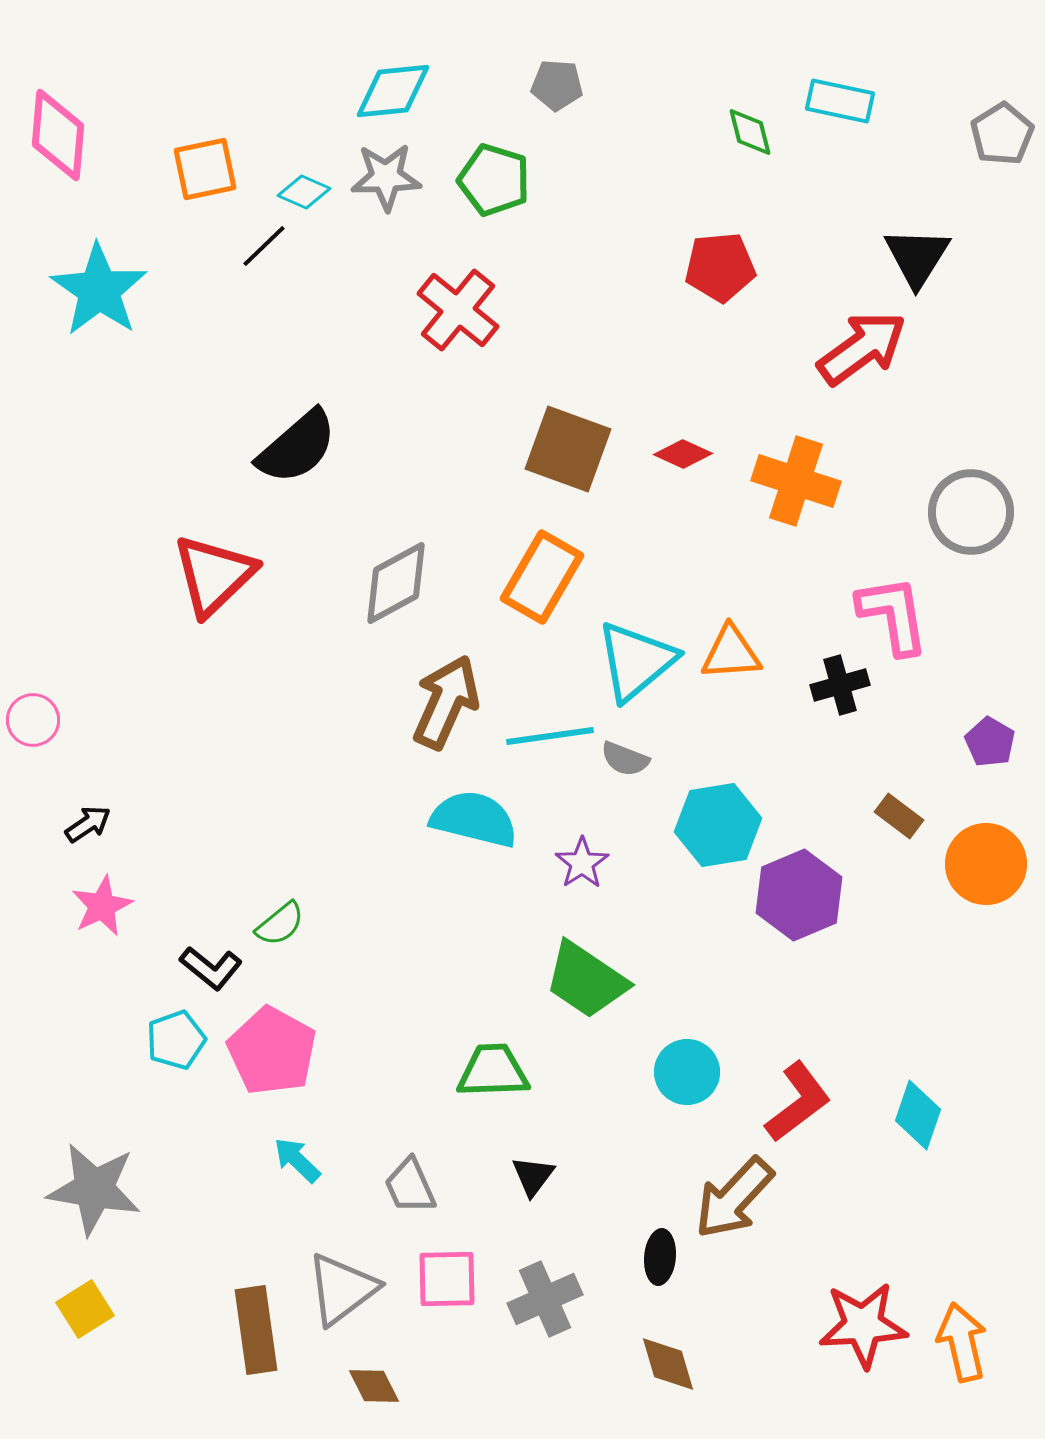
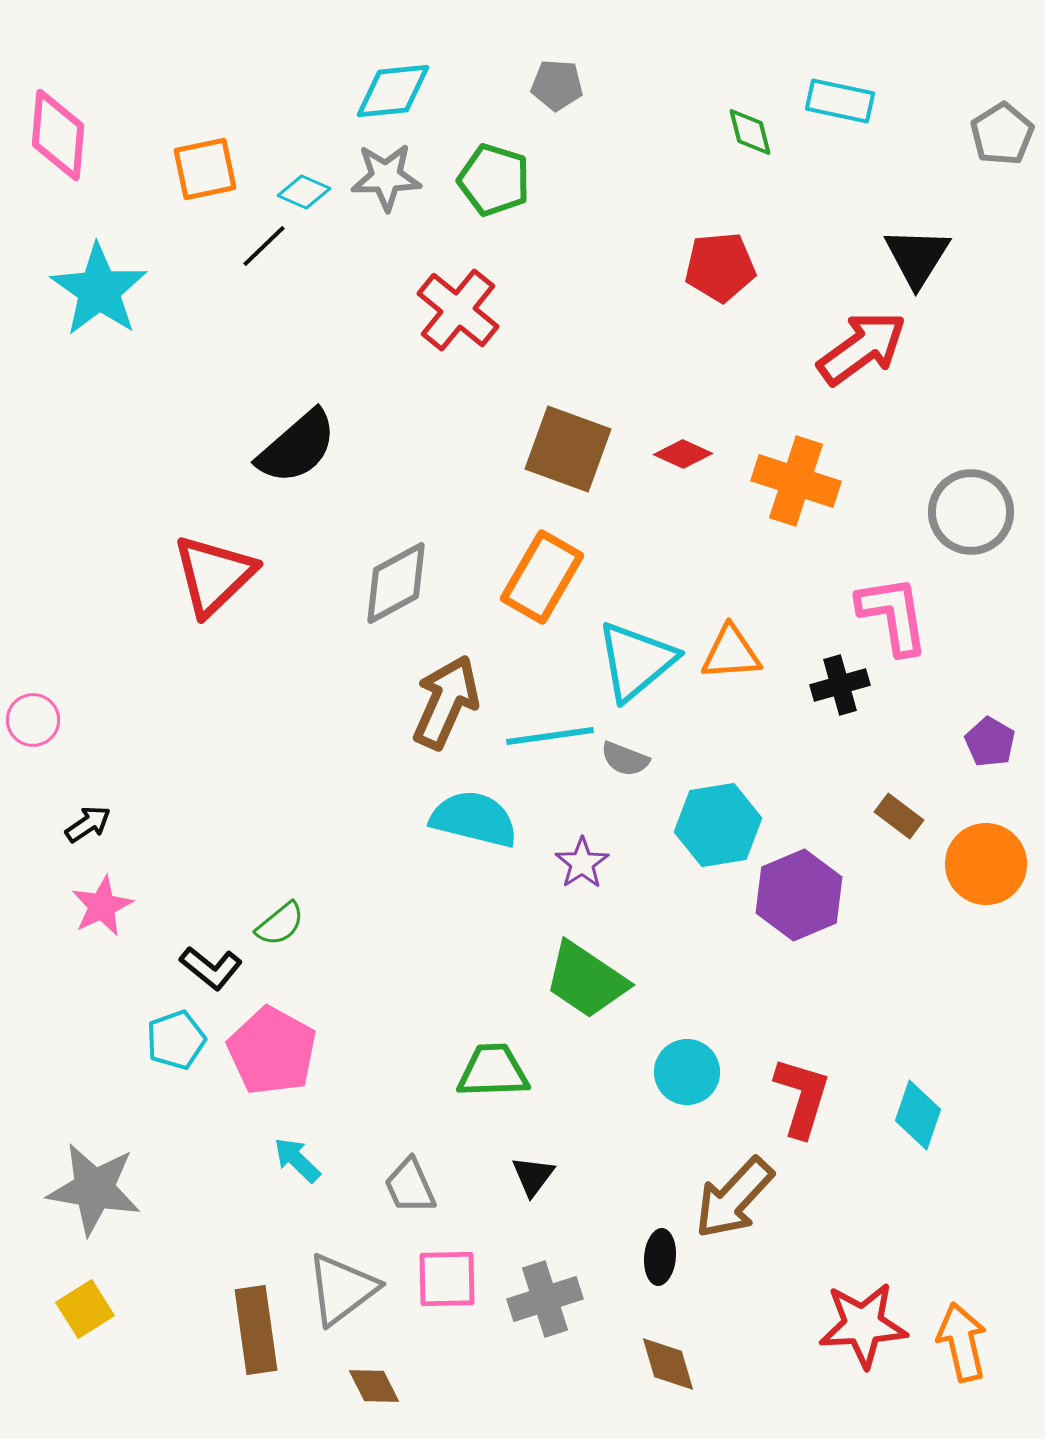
red L-shape at (798, 1102): moved 4 px right, 5 px up; rotated 36 degrees counterclockwise
gray cross at (545, 1299): rotated 6 degrees clockwise
